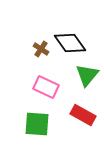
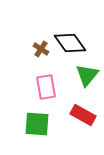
pink rectangle: rotated 55 degrees clockwise
